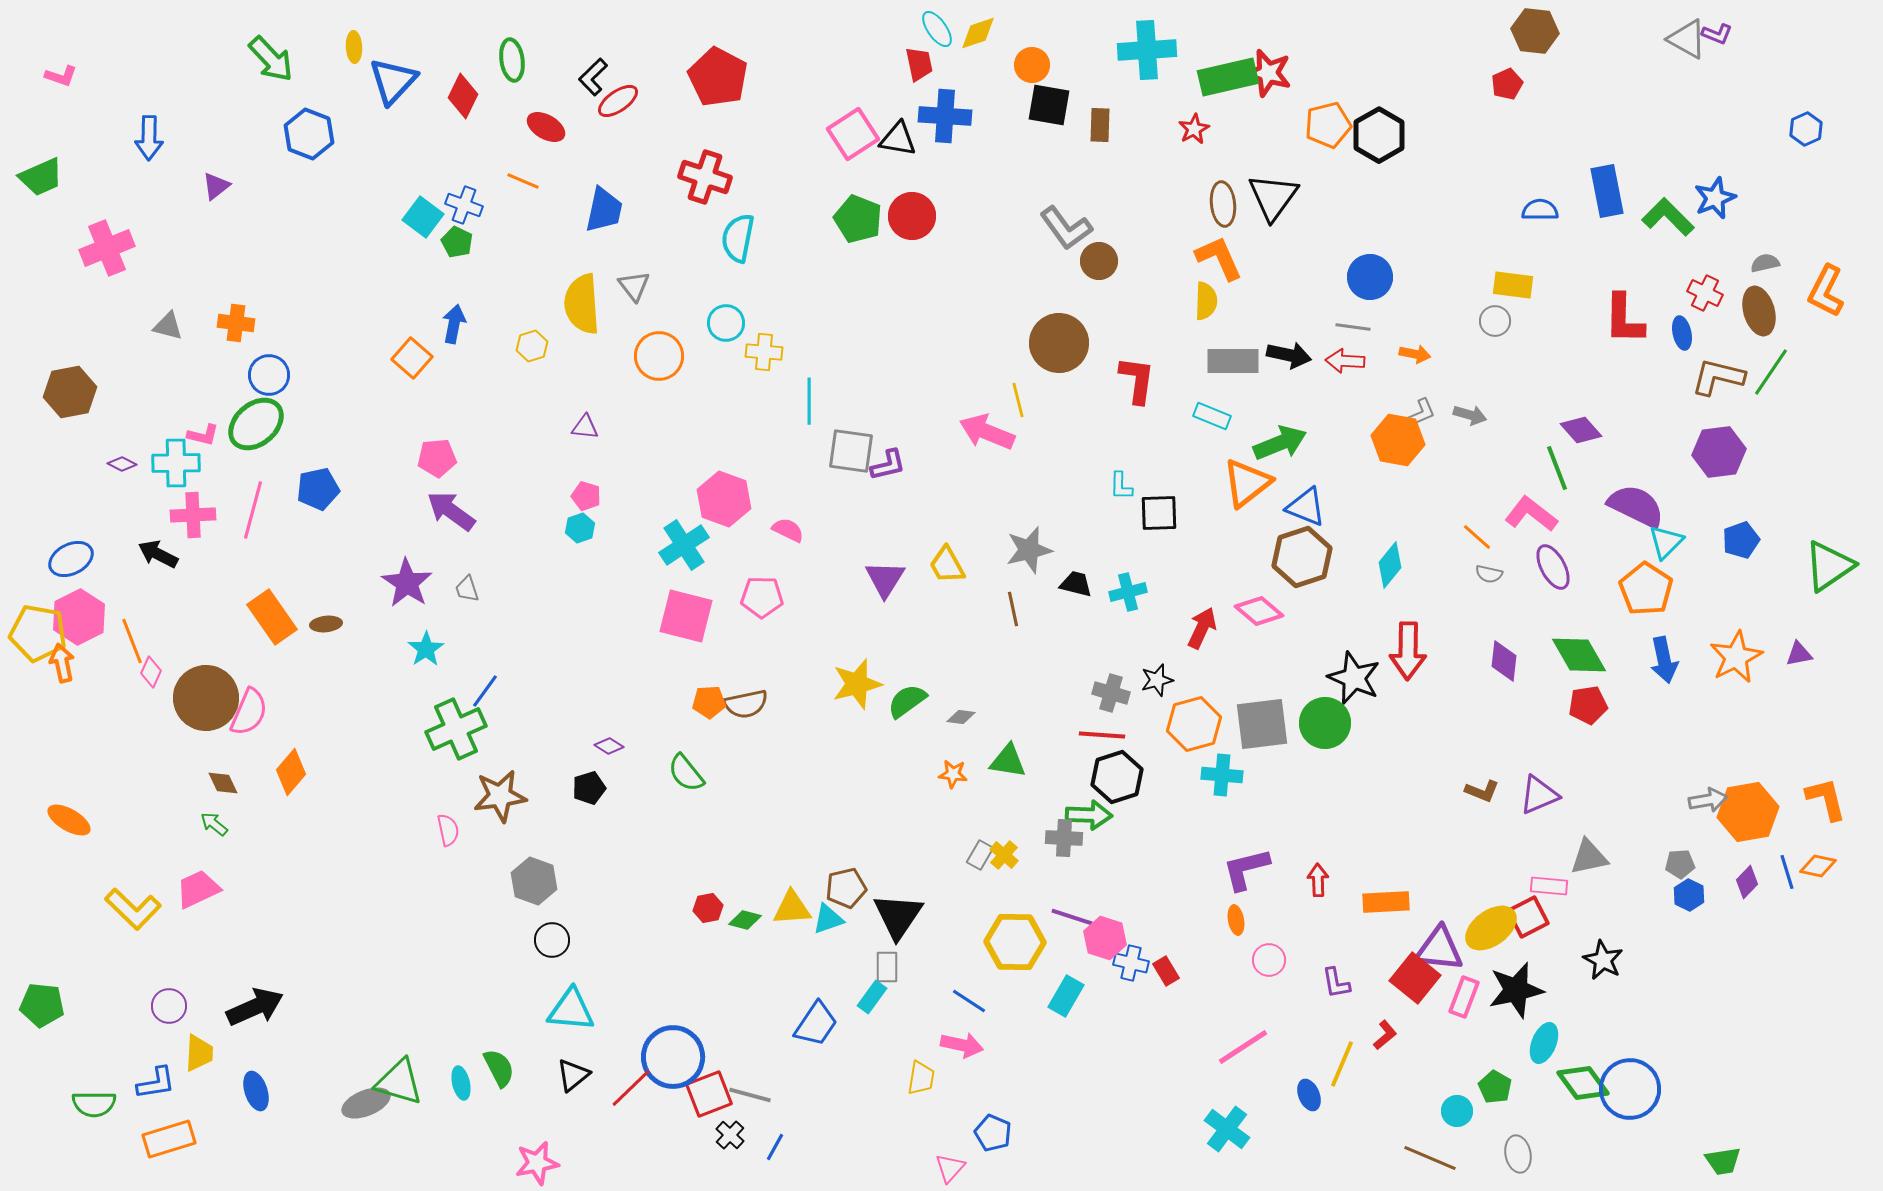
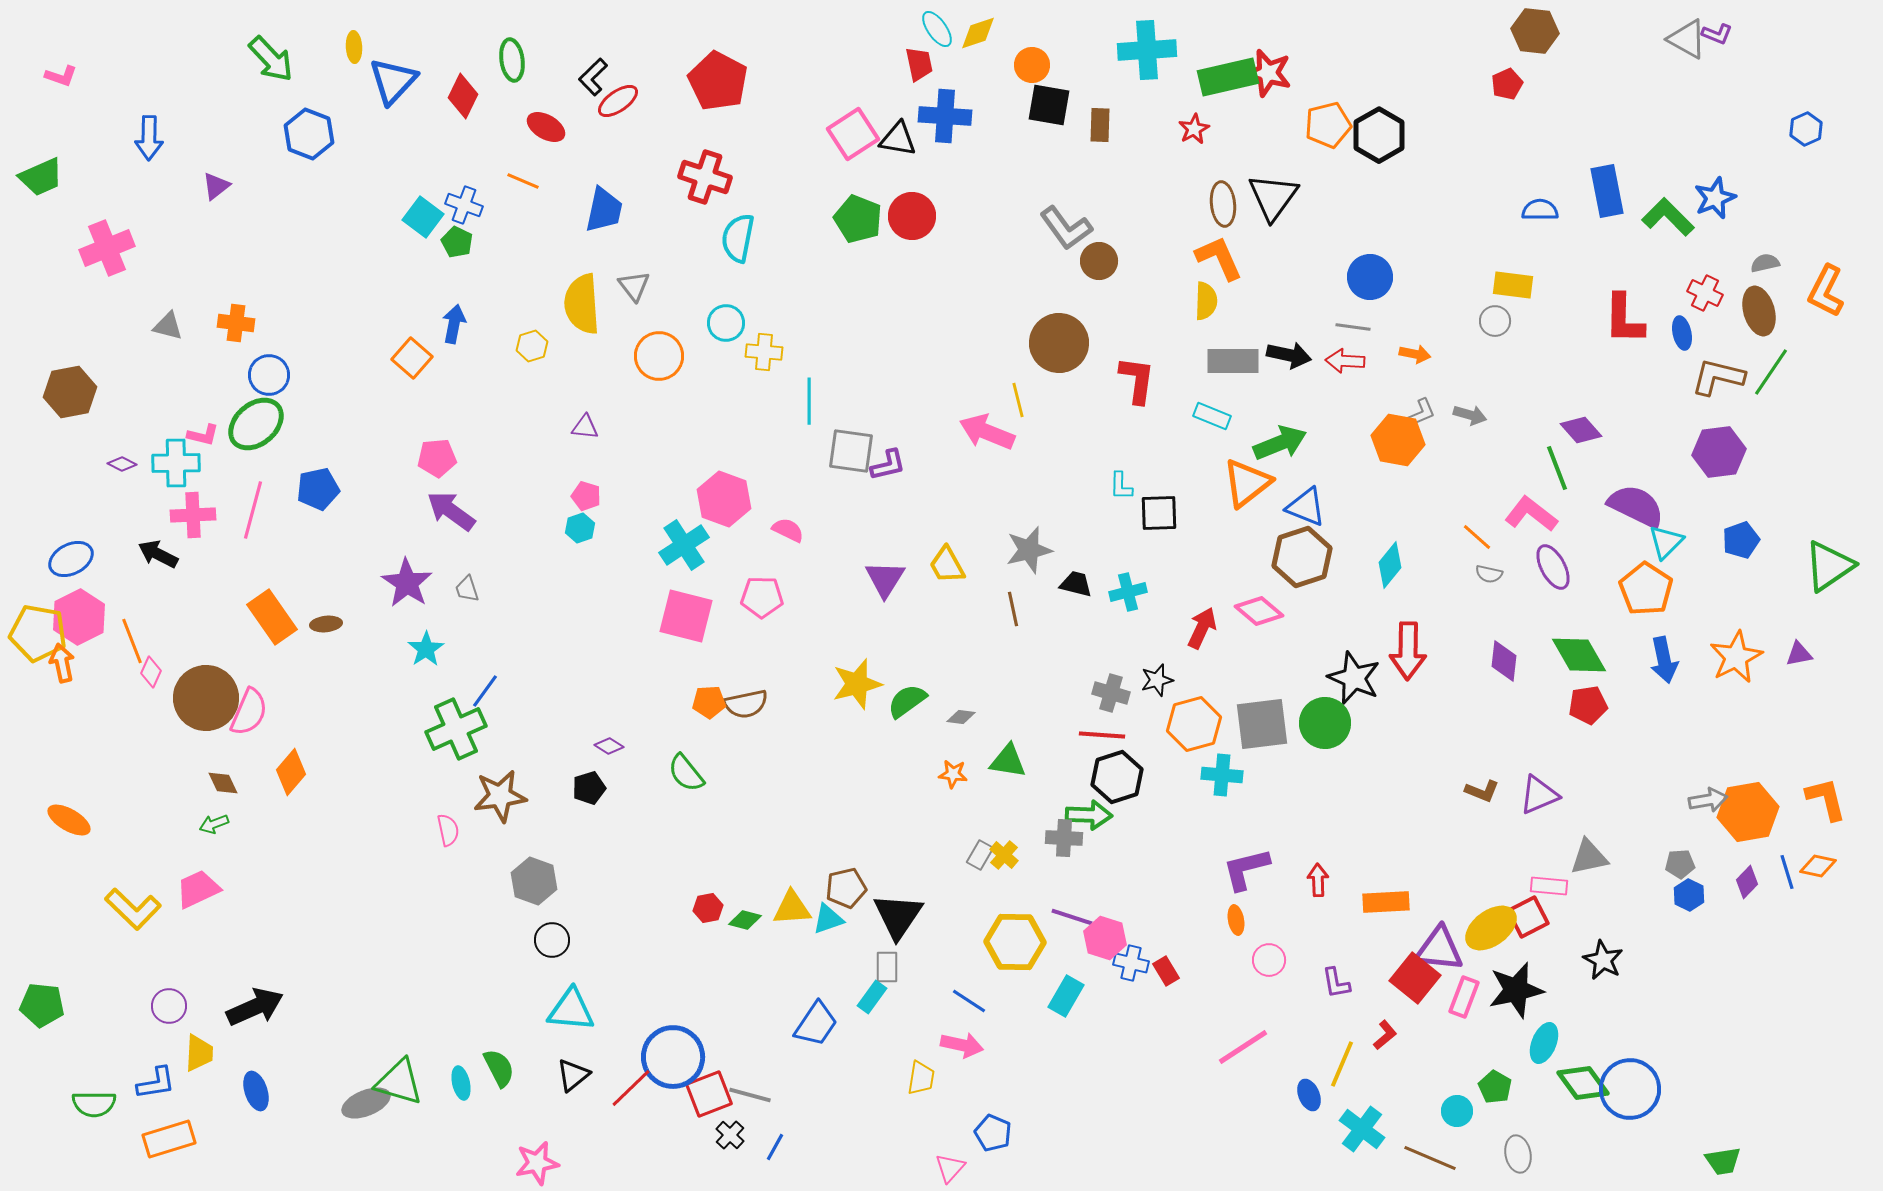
red pentagon at (718, 77): moved 4 px down
green arrow at (214, 824): rotated 60 degrees counterclockwise
cyan cross at (1227, 1129): moved 135 px right
